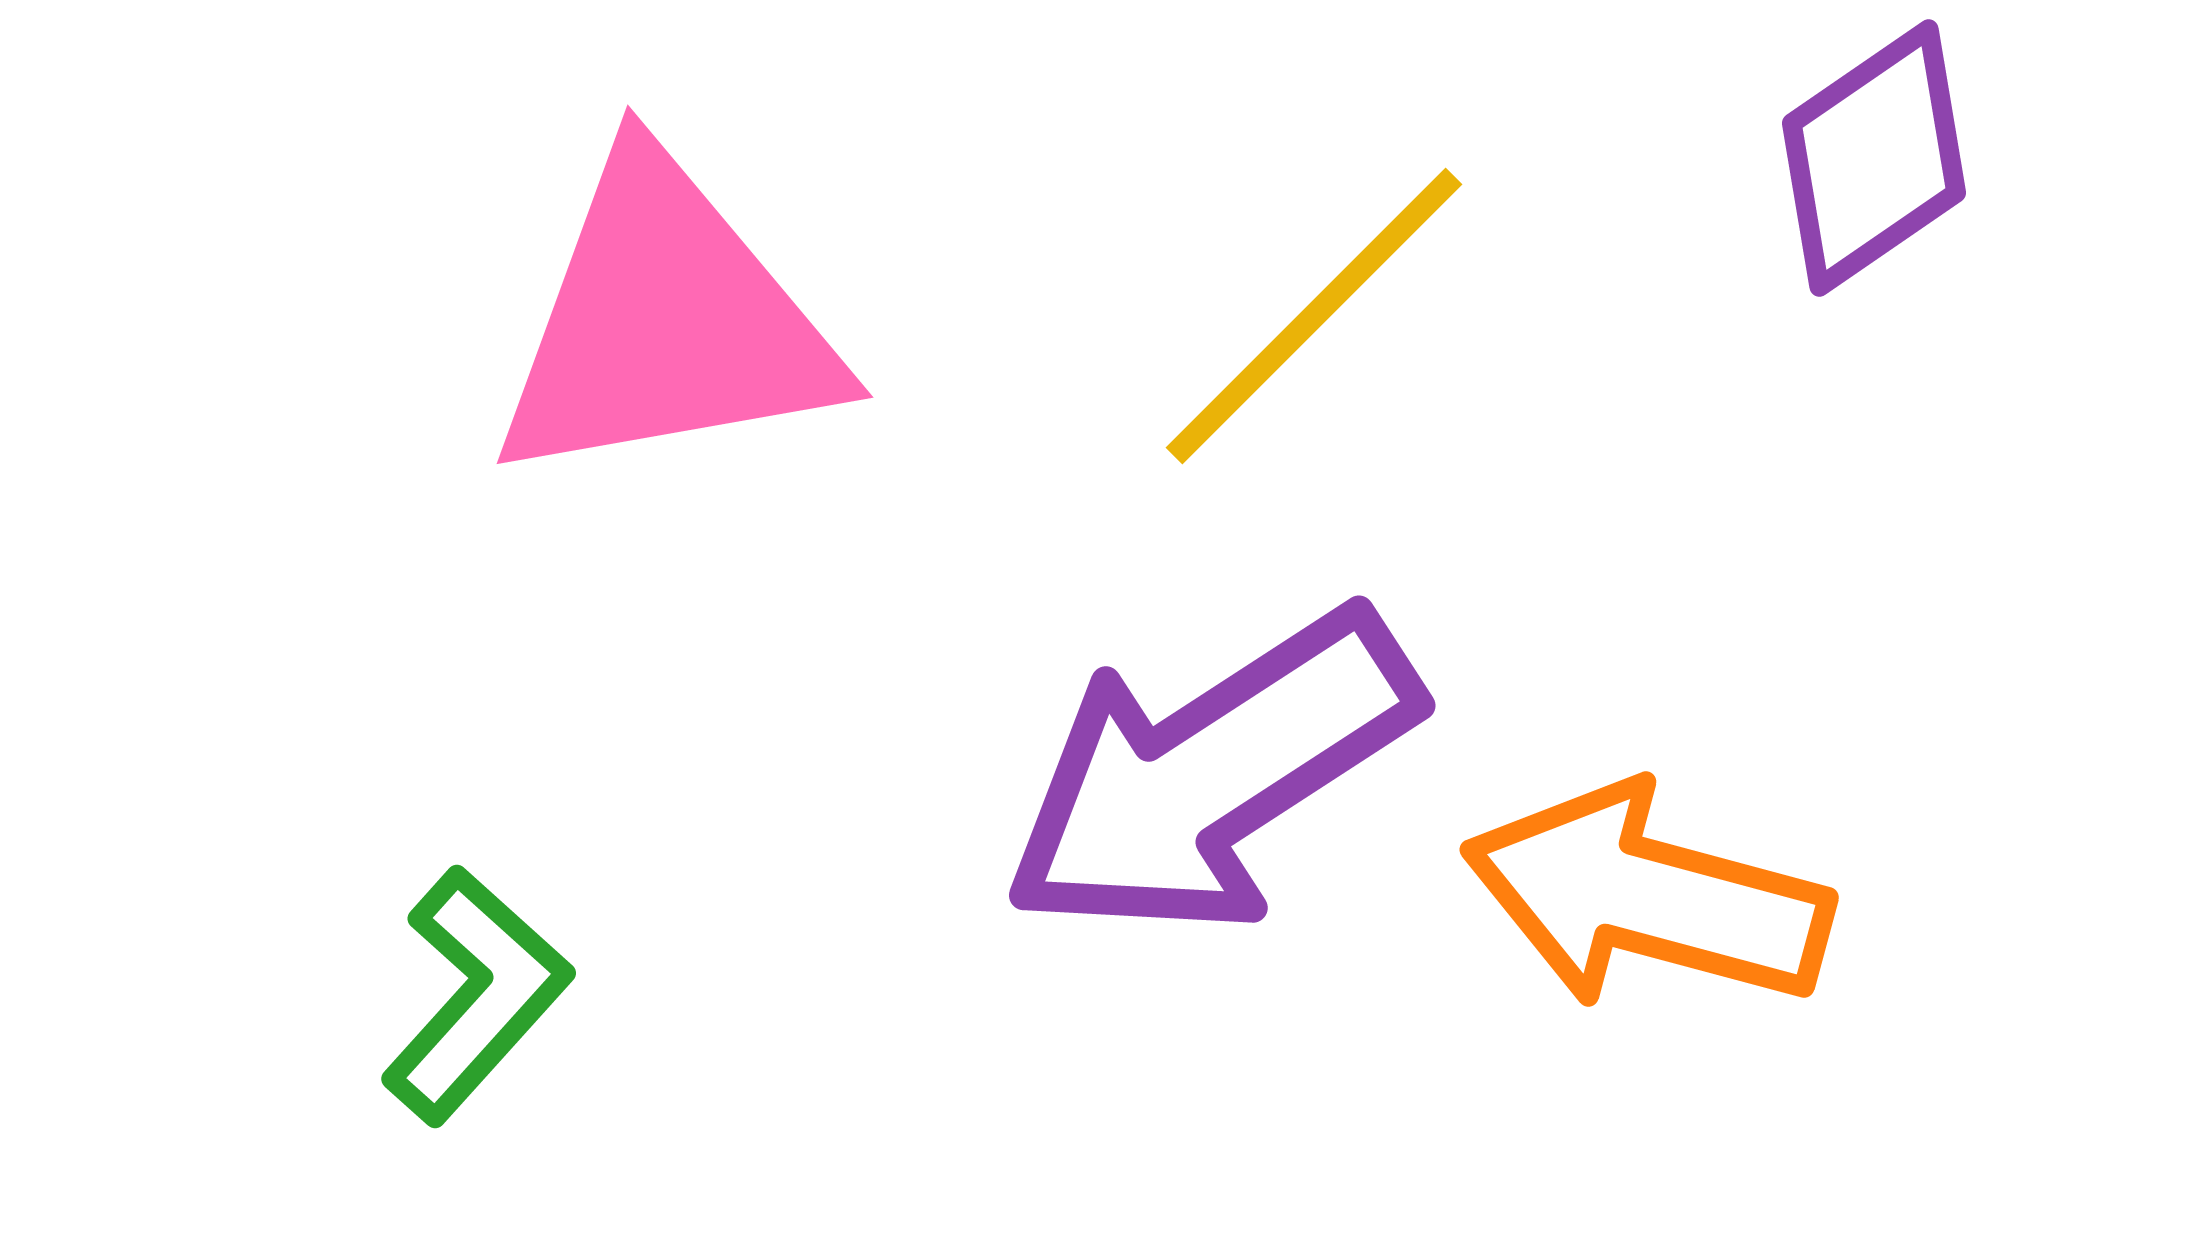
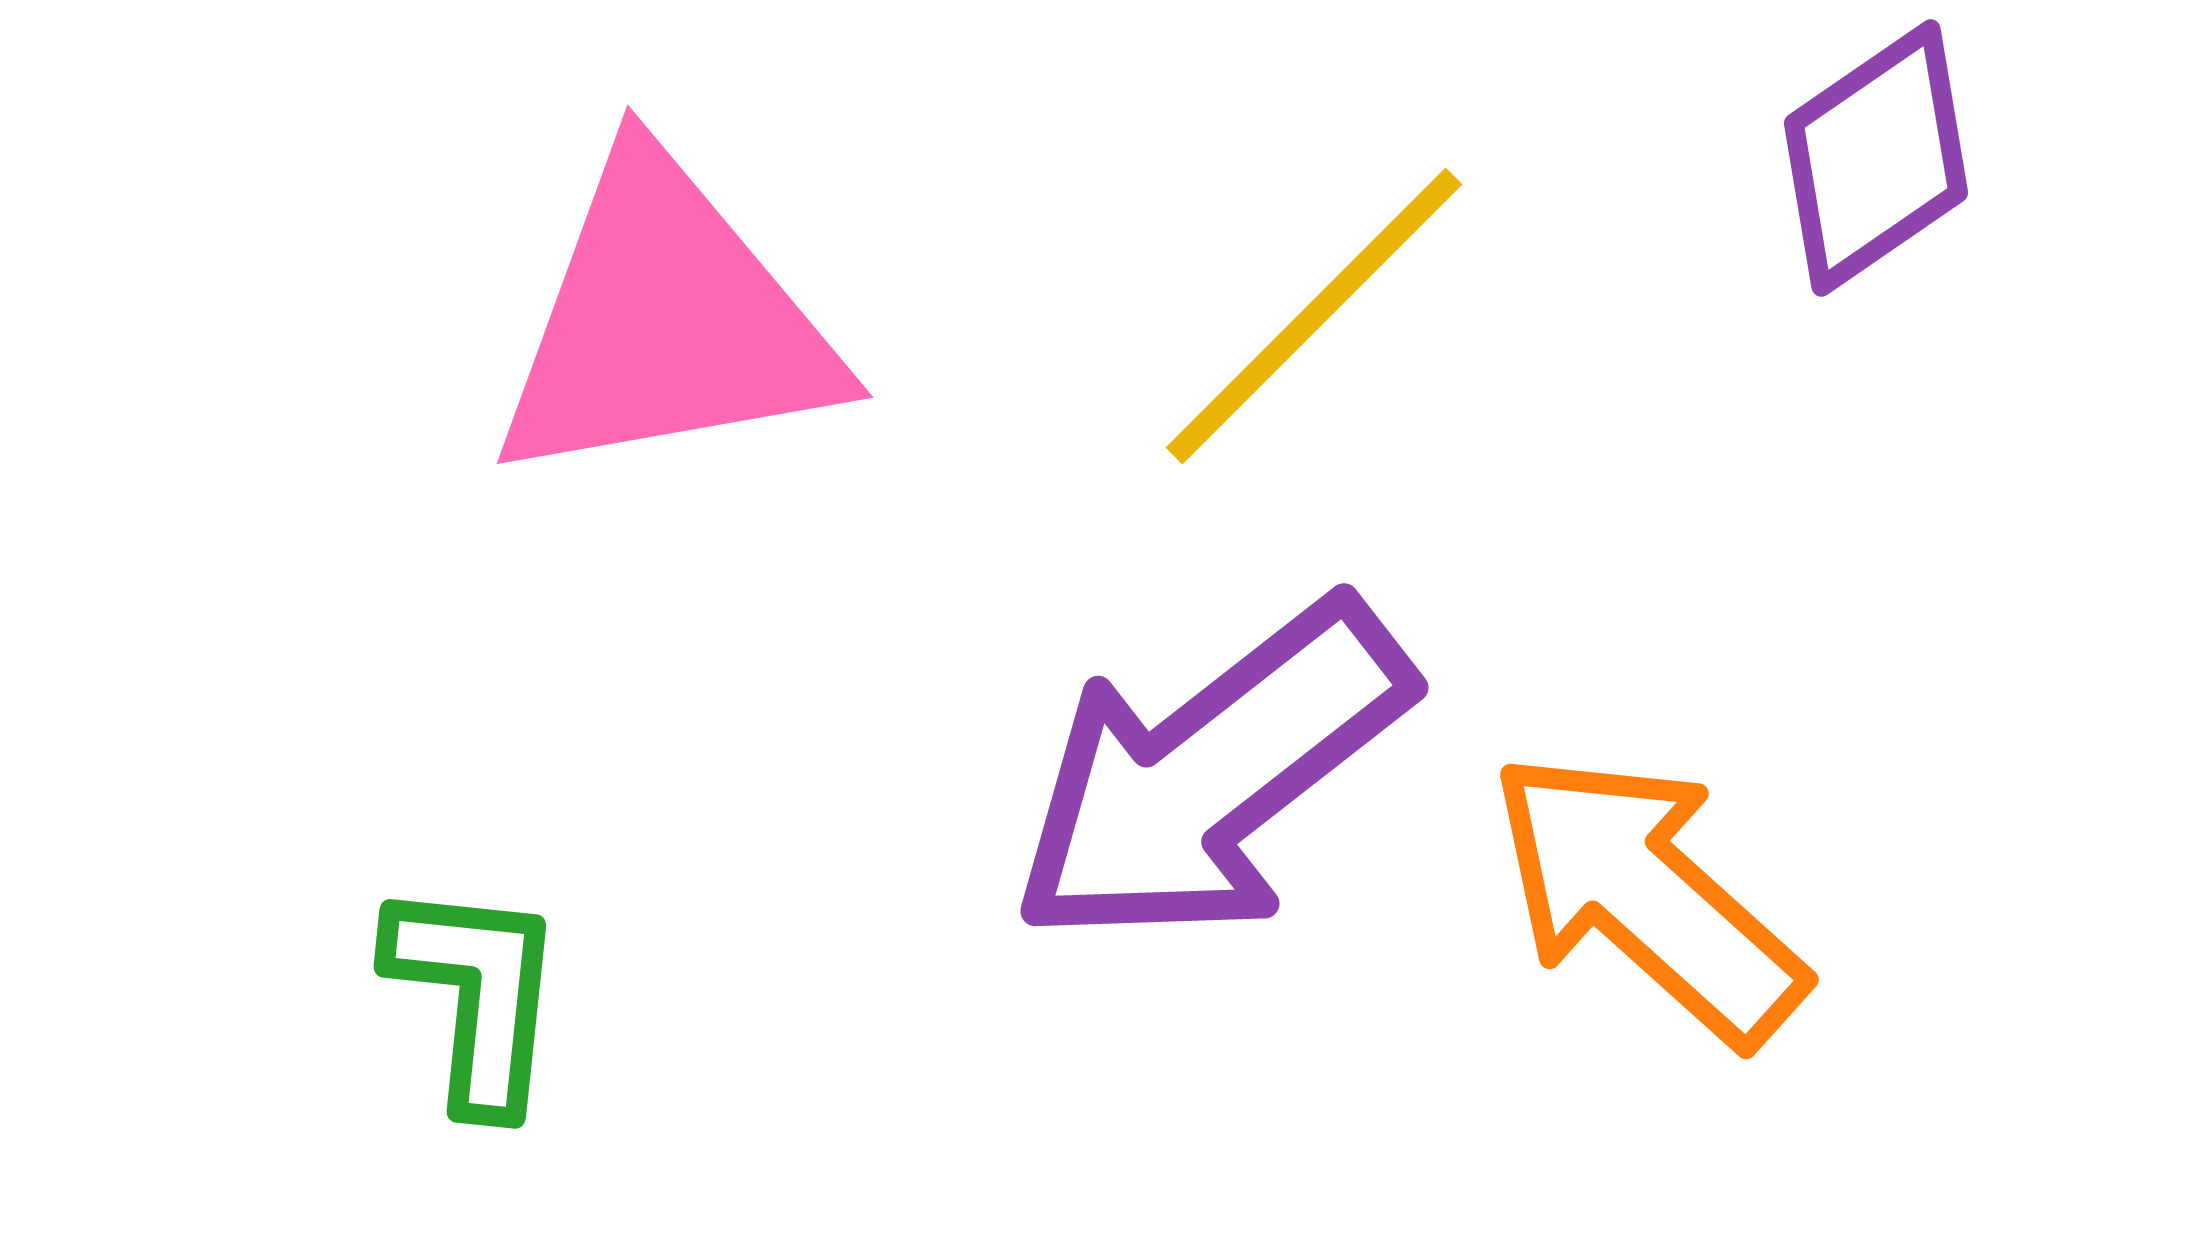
purple diamond: moved 2 px right
purple arrow: rotated 5 degrees counterclockwise
orange arrow: rotated 27 degrees clockwise
green L-shape: rotated 36 degrees counterclockwise
